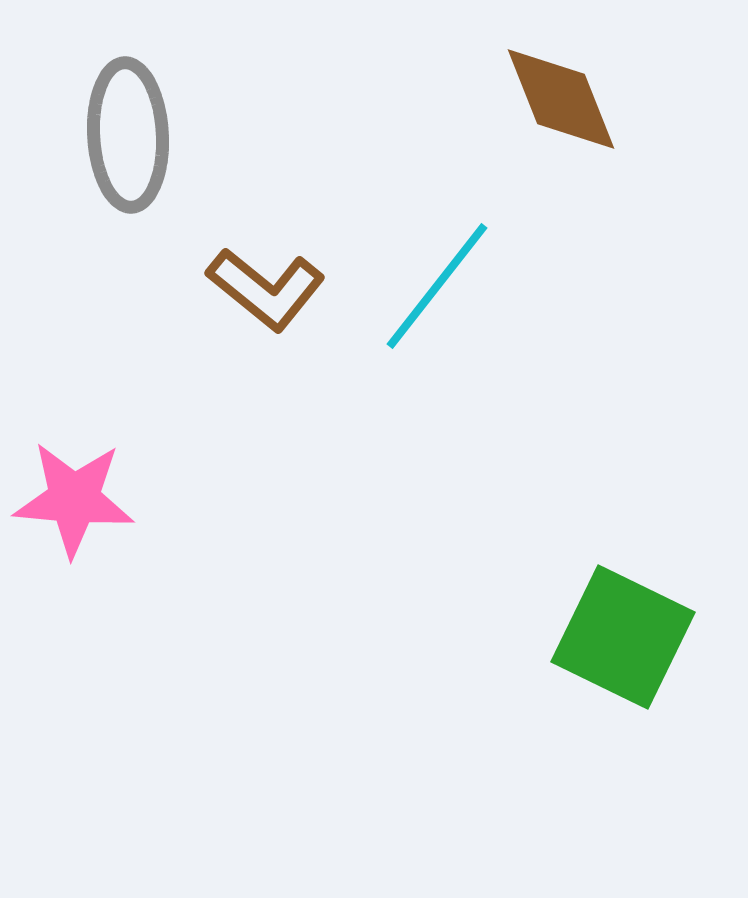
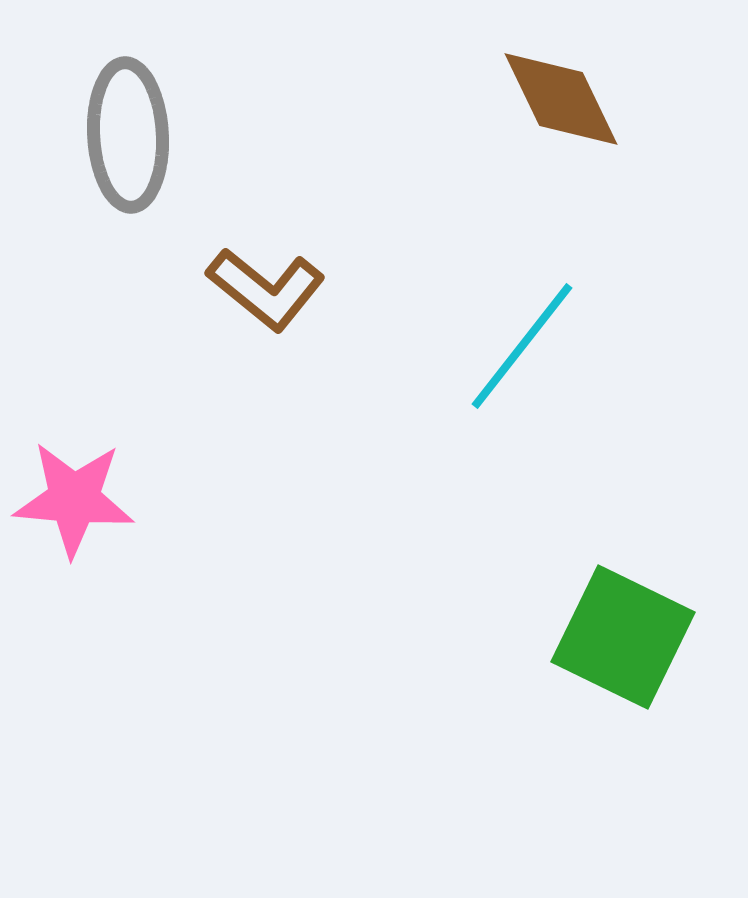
brown diamond: rotated 4 degrees counterclockwise
cyan line: moved 85 px right, 60 px down
